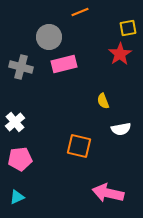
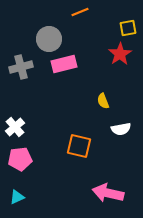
gray circle: moved 2 px down
gray cross: rotated 30 degrees counterclockwise
white cross: moved 5 px down
